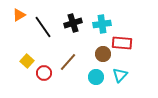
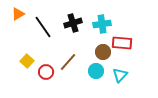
orange triangle: moved 1 px left, 1 px up
brown circle: moved 2 px up
red circle: moved 2 px right, 1 px up
cyan circle: moved 6 px up
